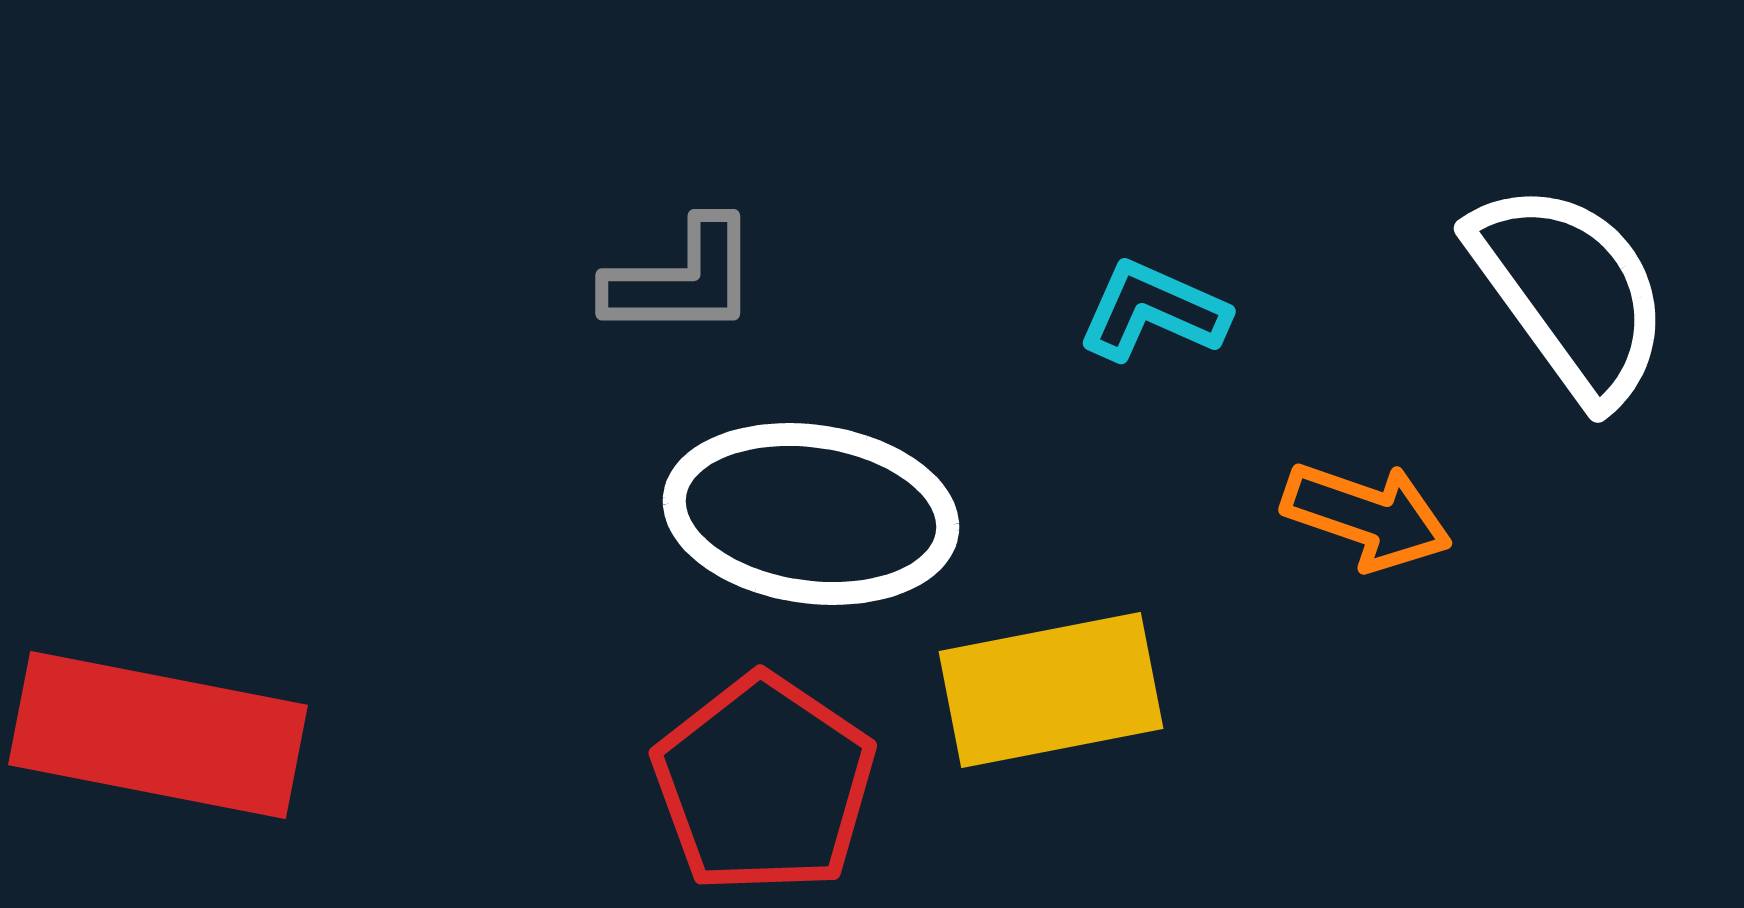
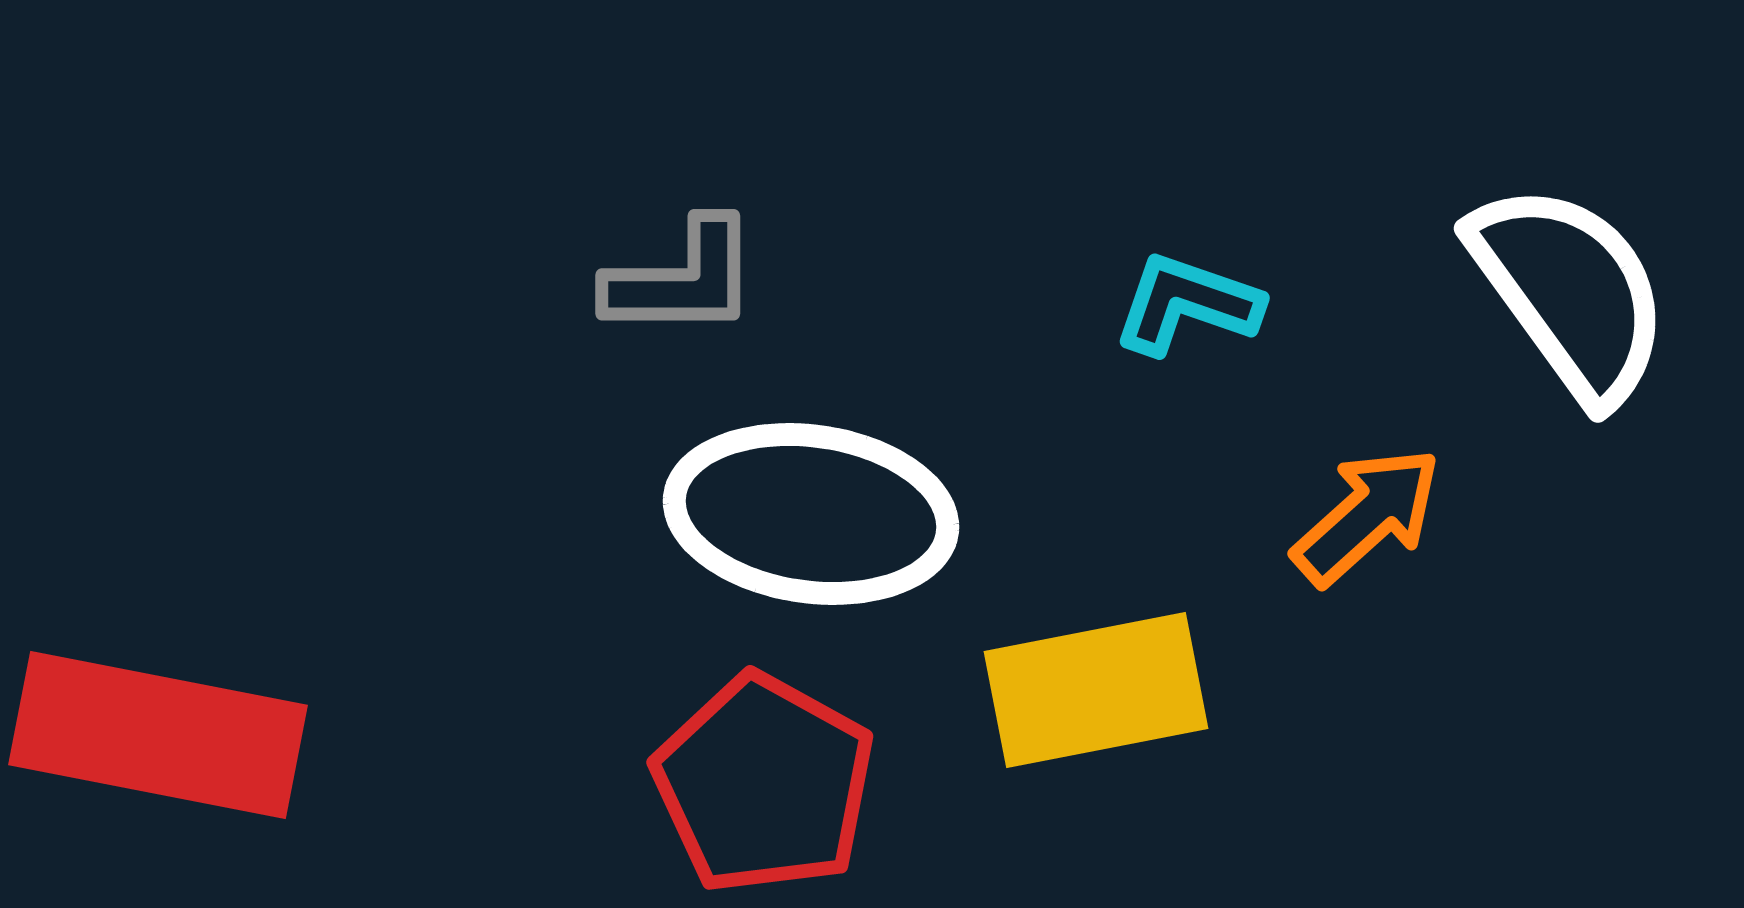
cyan L-shape: moved 34 px right, 7 px up; rotated 5 degrees counterclockwise
orange arrow: rotated 61 degrees counterclockwise
yellow rectangle: moved 45 px right
red pentagon: rotated 5 degrees counterclockwise
